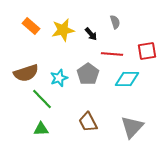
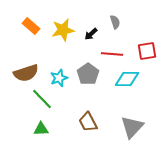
black arrow: rotated 88 degrees clockwise
